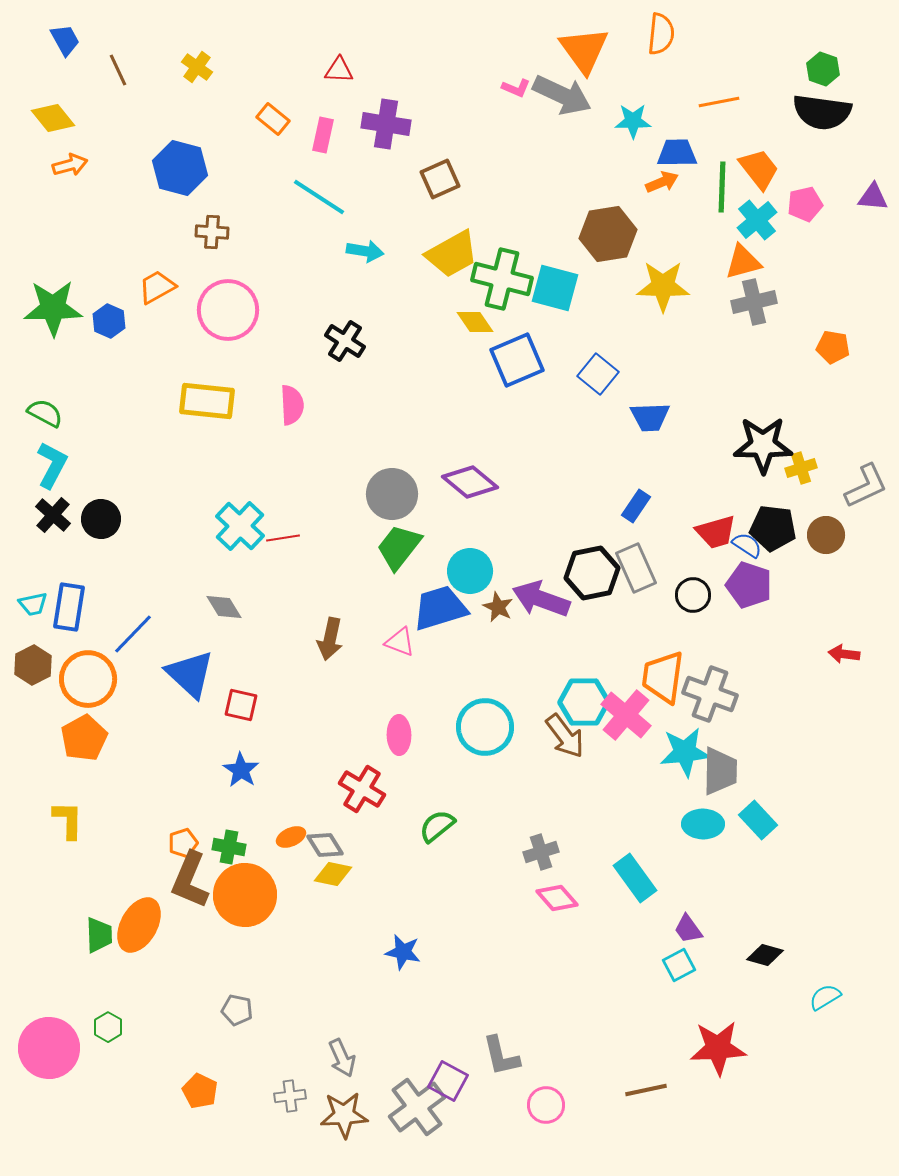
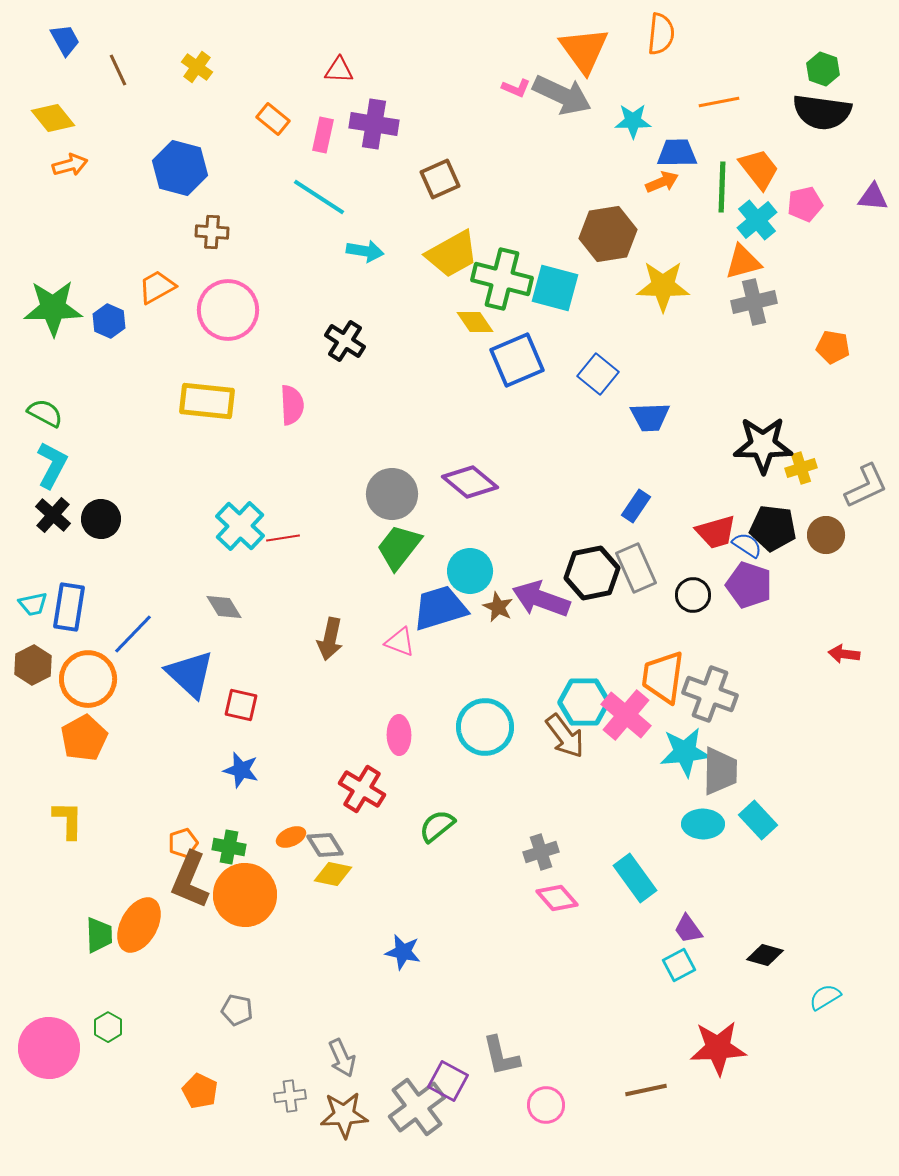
purple cross at (386, 124): moved 12 px left
blue star at (241, 770): rotated 18 degrees counterclockwise
